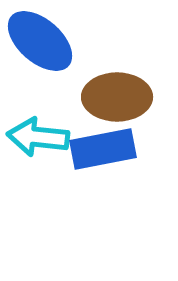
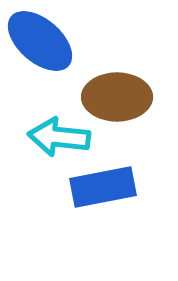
cyan arrow: moved 21 px right
blue rectangle: moved 38 px down
